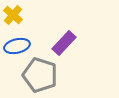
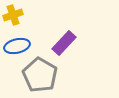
yellow cross: rotated 30 degrees clockwise
gray pentagon: rotated 12 degrees clockwise
